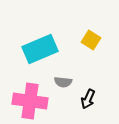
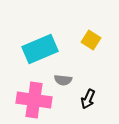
gray semicircle: moved 2 px up
pink cross: moved 4 px right, 1 px up
